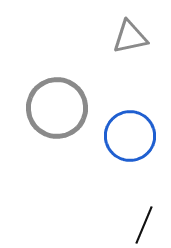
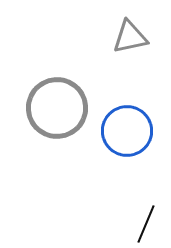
blue circle: moved 3 px left, 5 px up
black line: moved 2 px right, 1 px up
